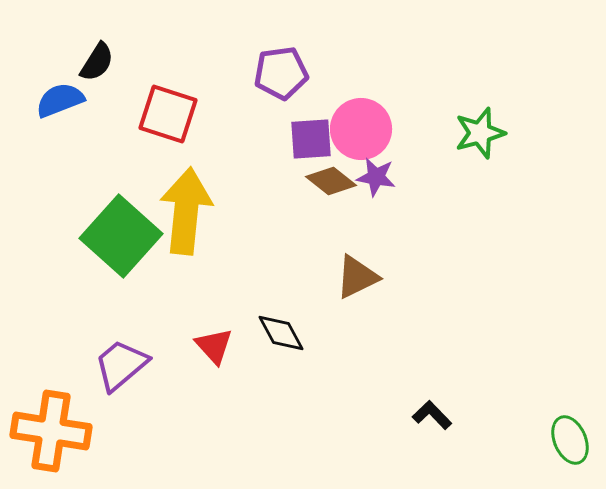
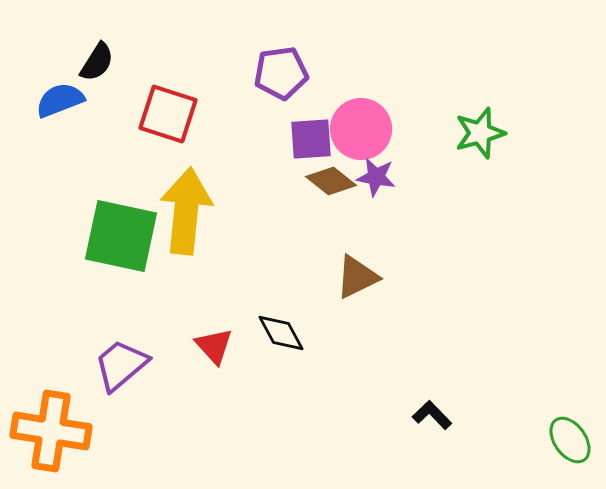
green square: rotated 30 degrees counterclockwise
green ellipse: rotated 12 degrees counterclockwise
